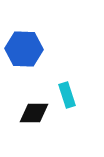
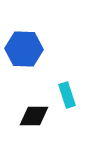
black diamond: moved 3 px down
